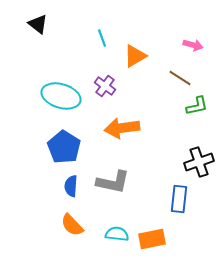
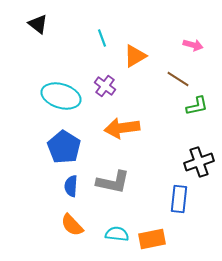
brown line: moved 2 px left, 1 px down
